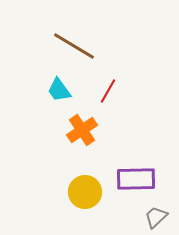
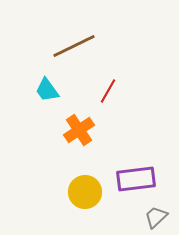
brown line: rotated 57 degrees counterclockwise
cyan trapezoid: moved 12 px left
orange cross: moved 3 px left
purple rectangle: rotated 6 degrees counterclockwise
